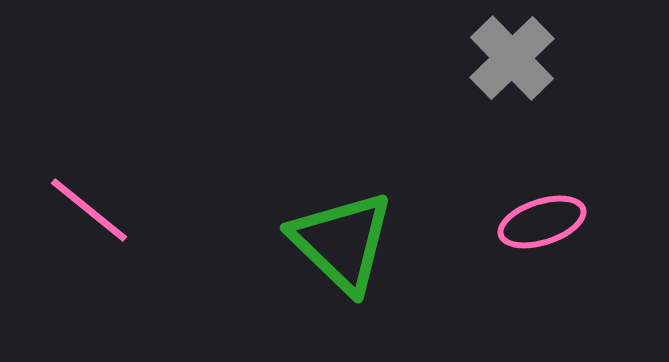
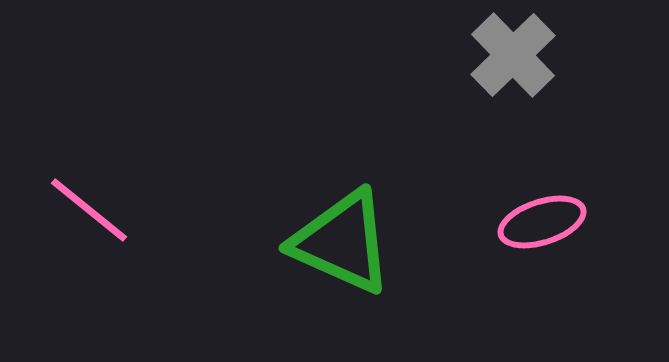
gray cross: moved 1 px right, 3 px up
green triangle: rotated 20 degrees counterclockwise
